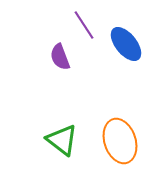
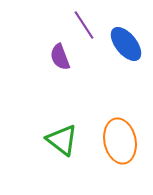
orange ellipse: rotated 6 degrees clockwise
